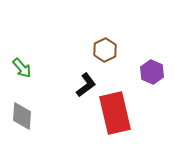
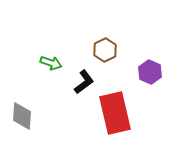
green arrow: moved 29 px right, 5 px up; rotated 30 degrees counterclockwise
purple hexagon: moved 2 px left
black L-shape: moved 2 px left, 3 px up
